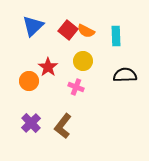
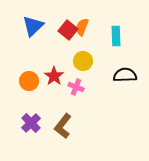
orange semicircle: moved 4 px left, 4 px up; rotated 84 degrees clockwise
red star: moved 6 px right, 9 px down
